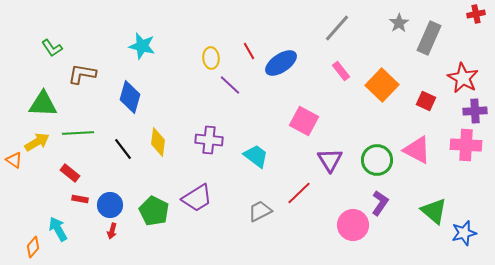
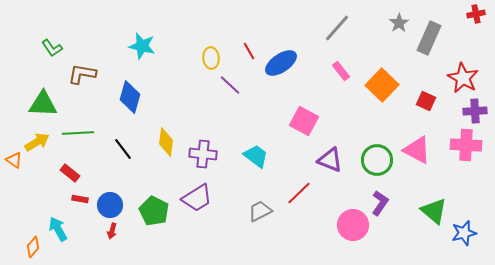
purple cross at (209, 140): moved 6 px left, 14 px down
yellow diamond at (158, 142): moved 8 px right
purple triangle at (330, 160): rotated 36 degrees counterclockwise
